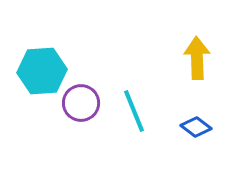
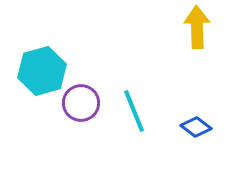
yellow arrow: moved 31 px up
cyan hexagon: rotated 12 degrees counterclockwise
